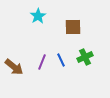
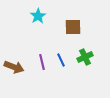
purple line: rotated 35 degrees counterclockwise
brown arrow: rotated 18 degrees counterclockwise
